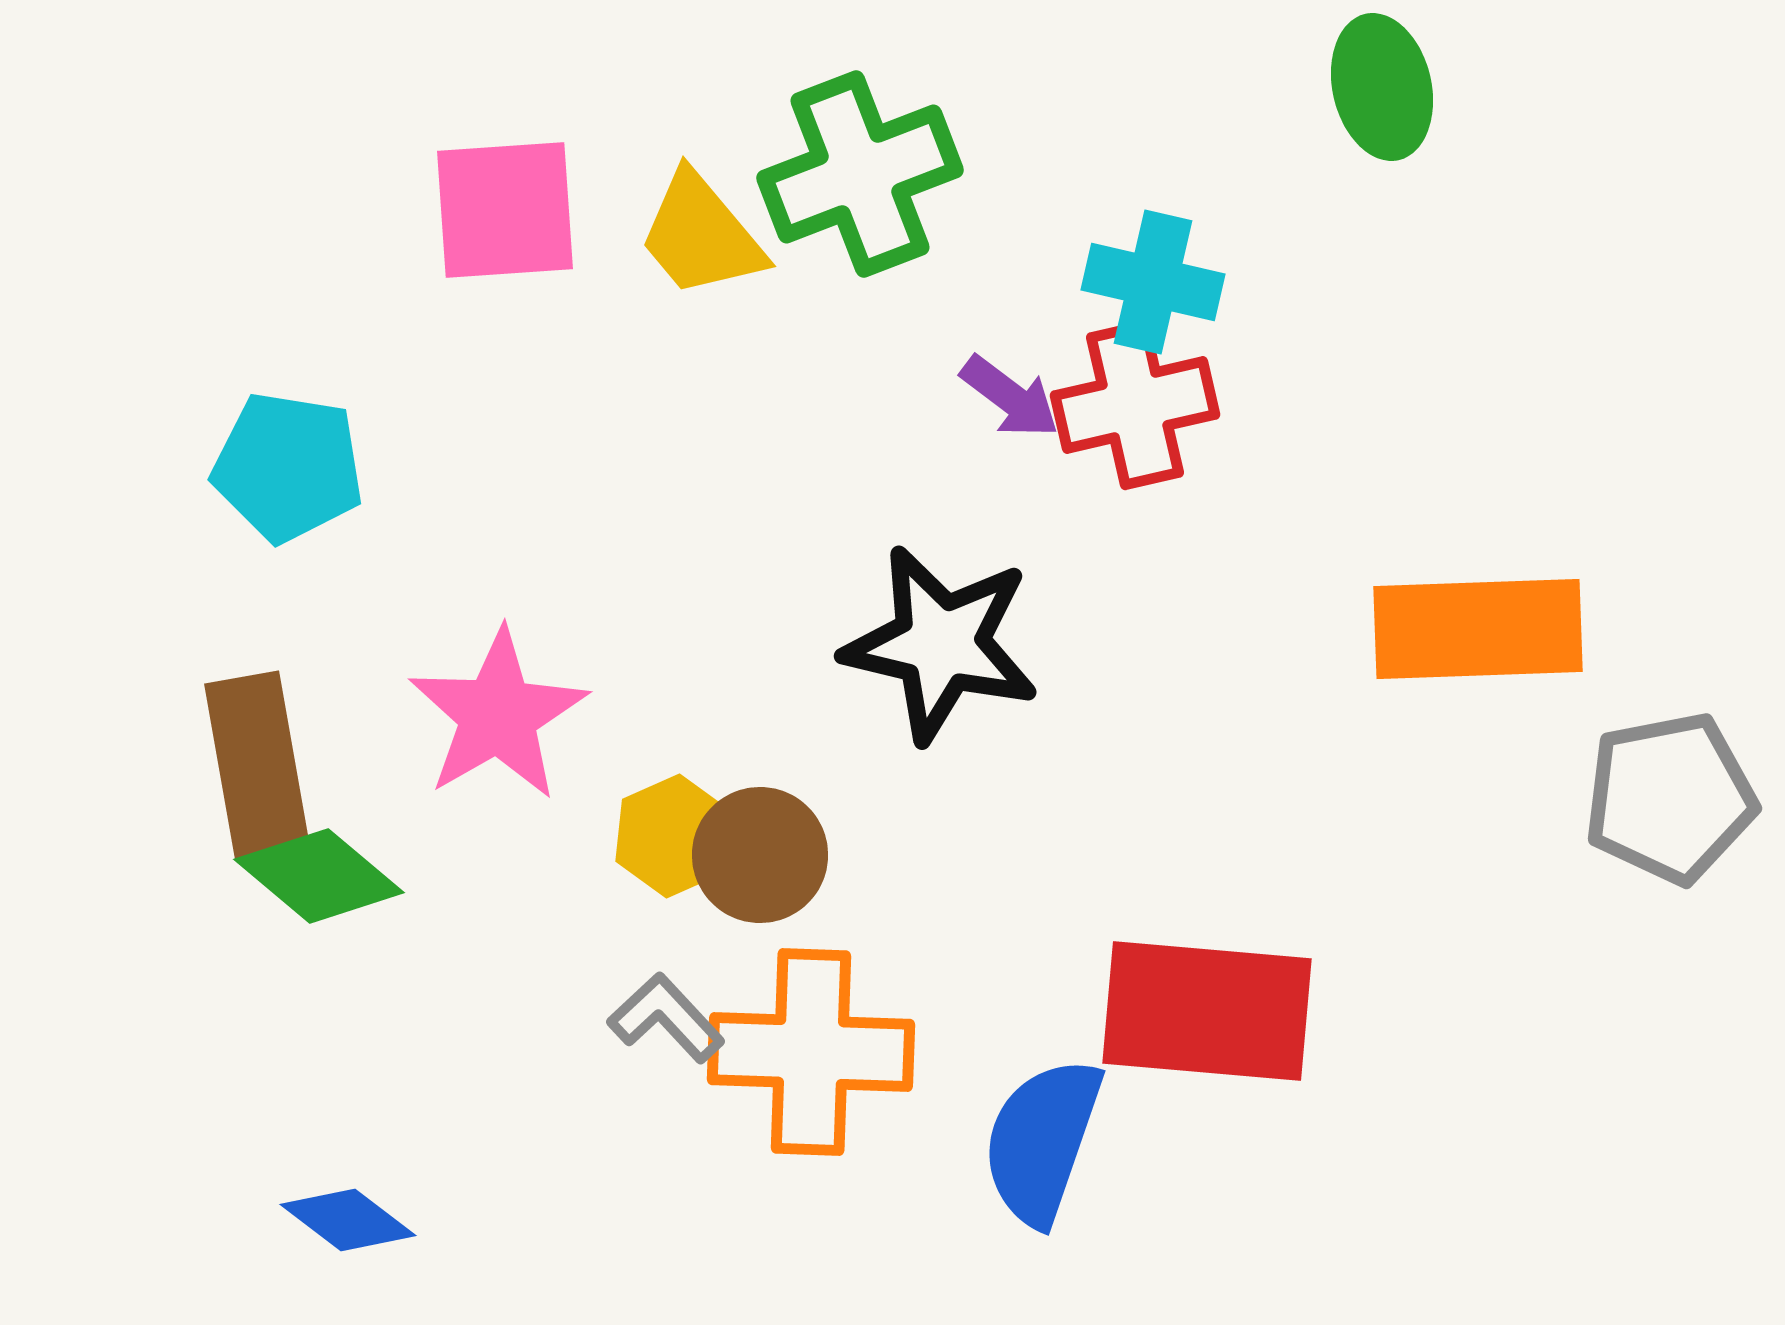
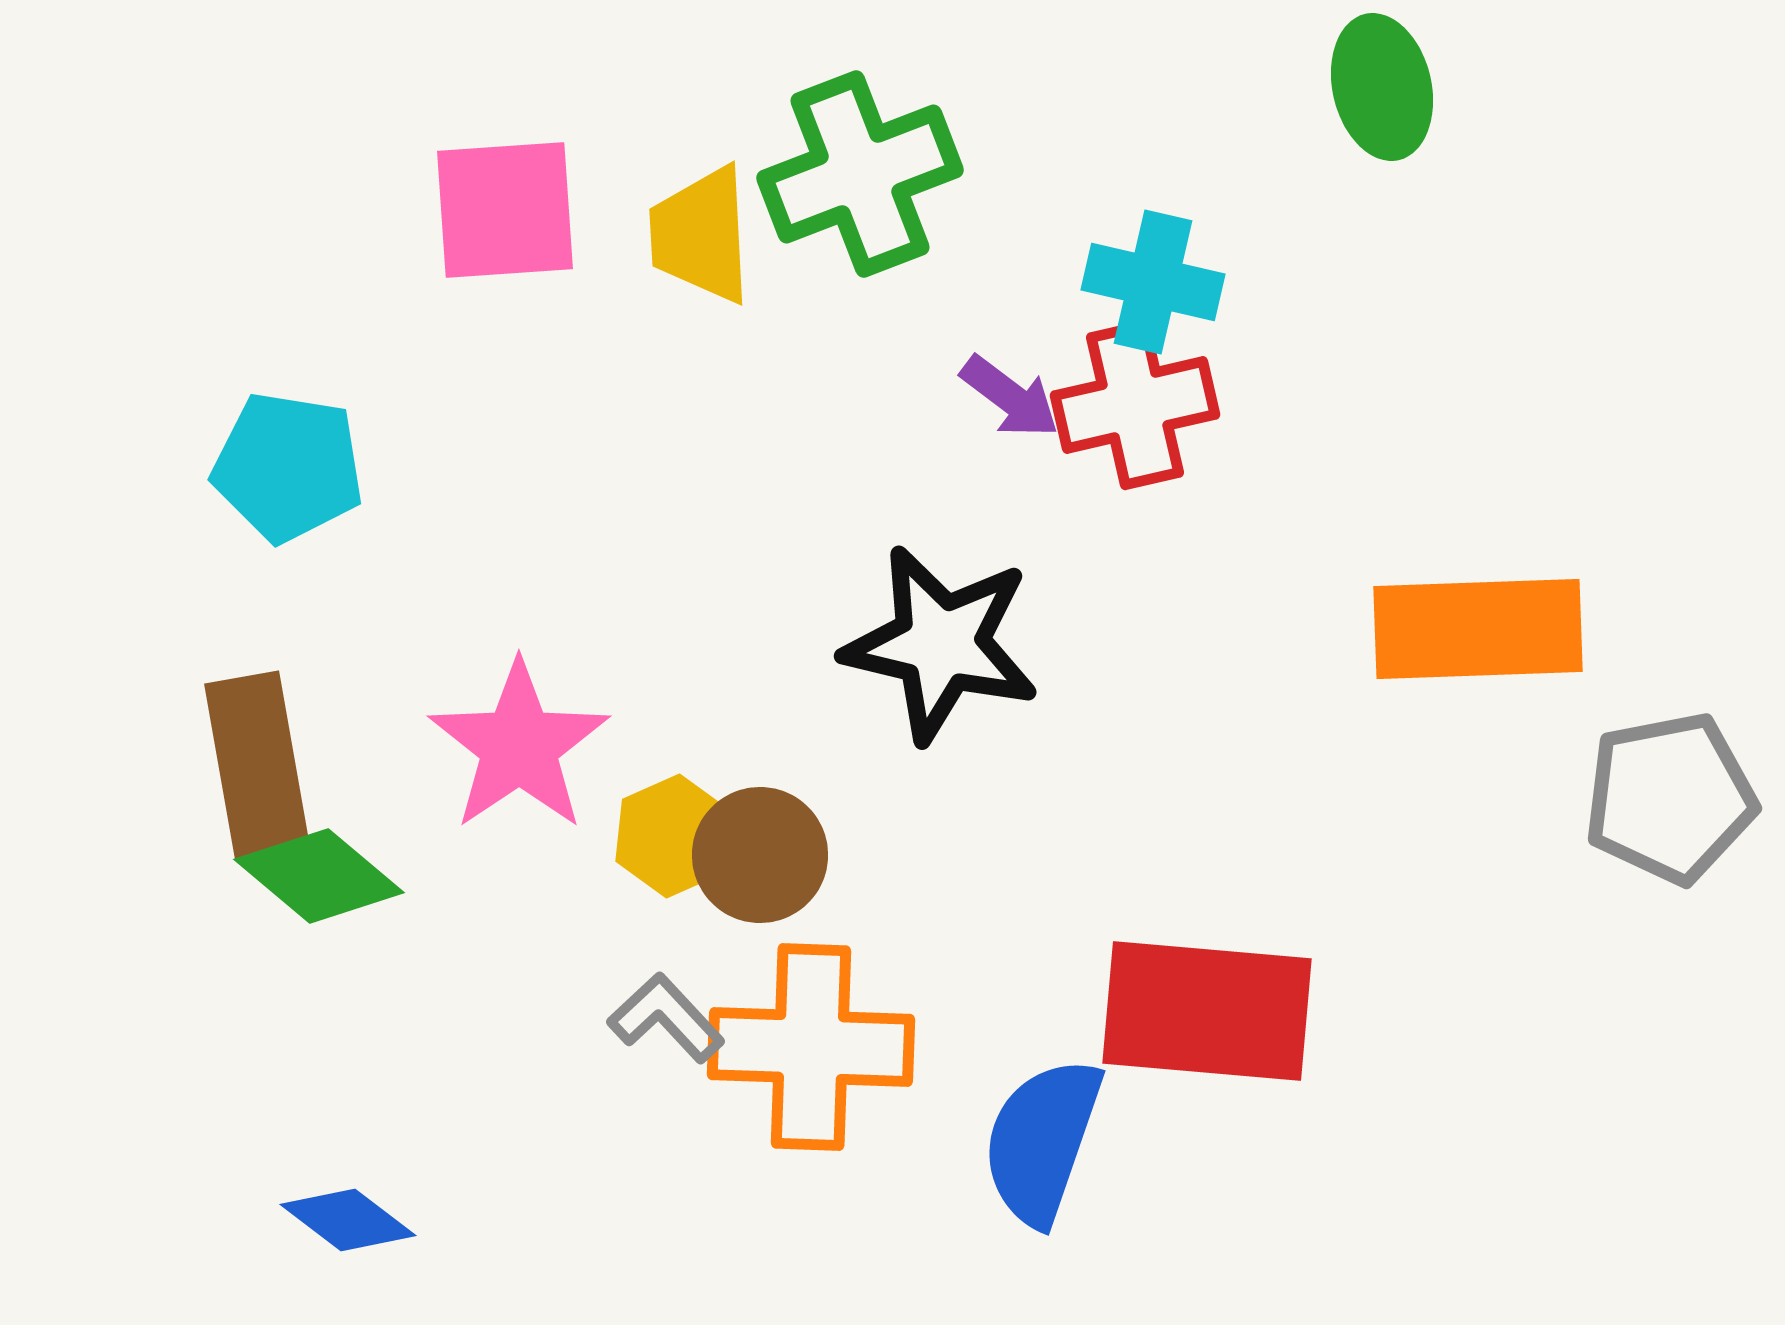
yellow trapezoid: rotated 37 degrees clockwise
pink star: moved 21 px right, 31 px down; rotated 4 degrees counterclockwise
orange cross: moved 5 px up
